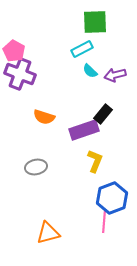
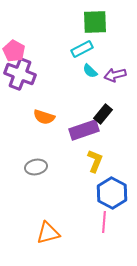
blue hexagon: moved 5 px up; rotated 12 degrees counterclockwise
